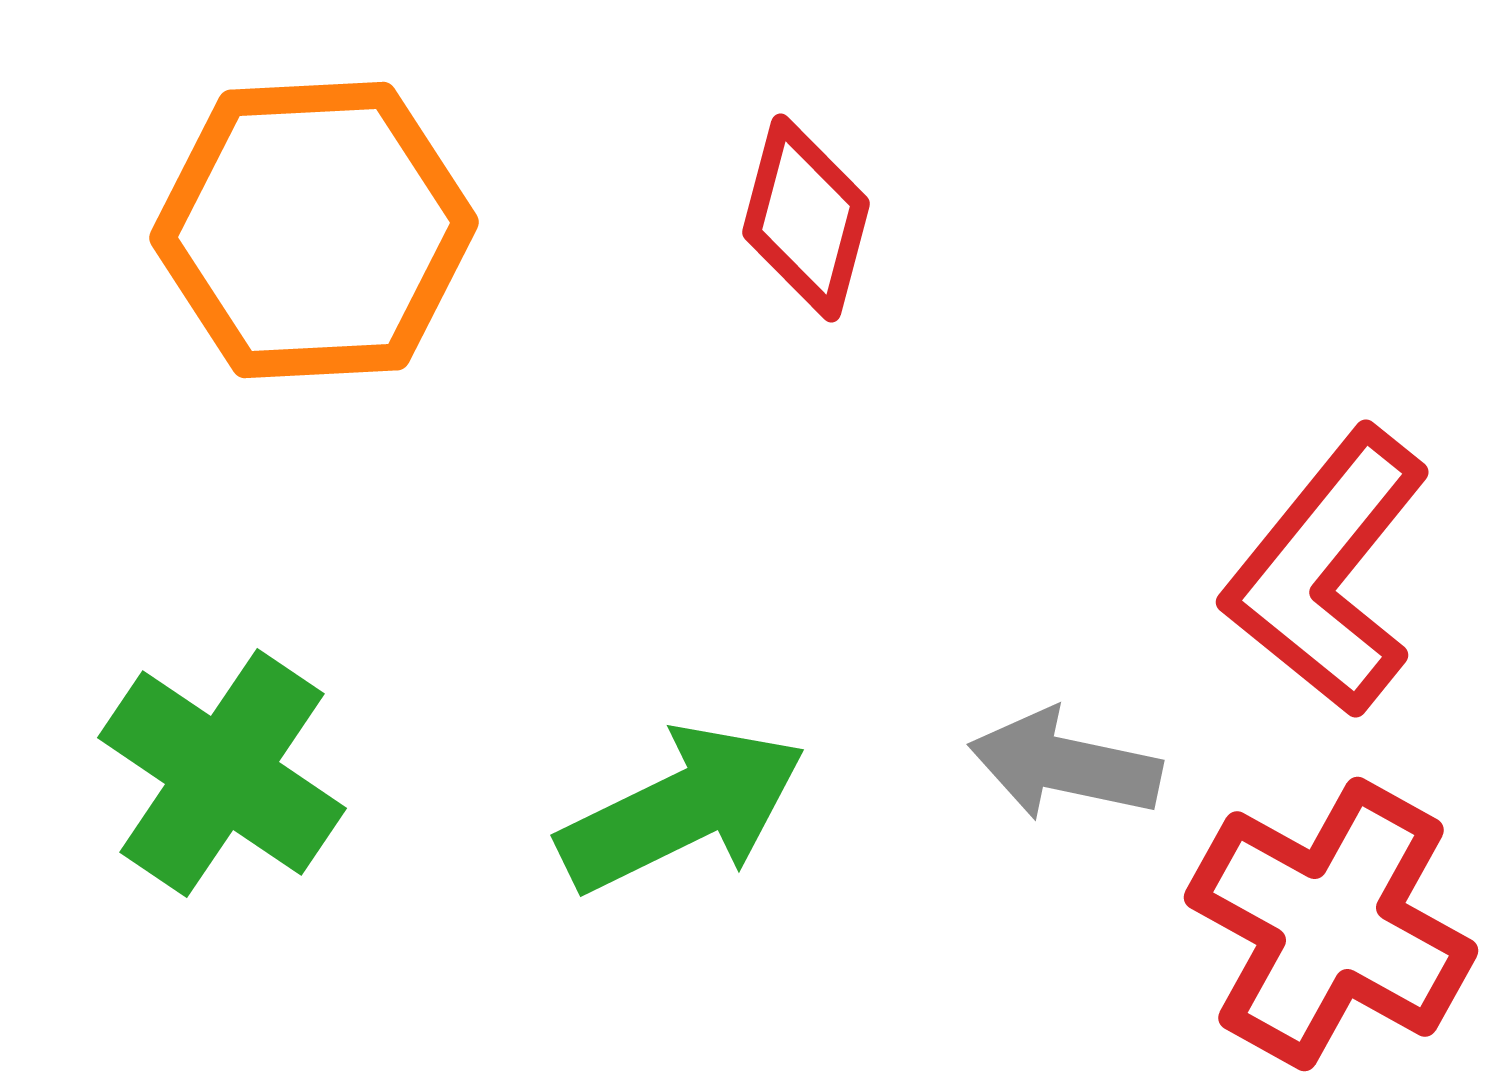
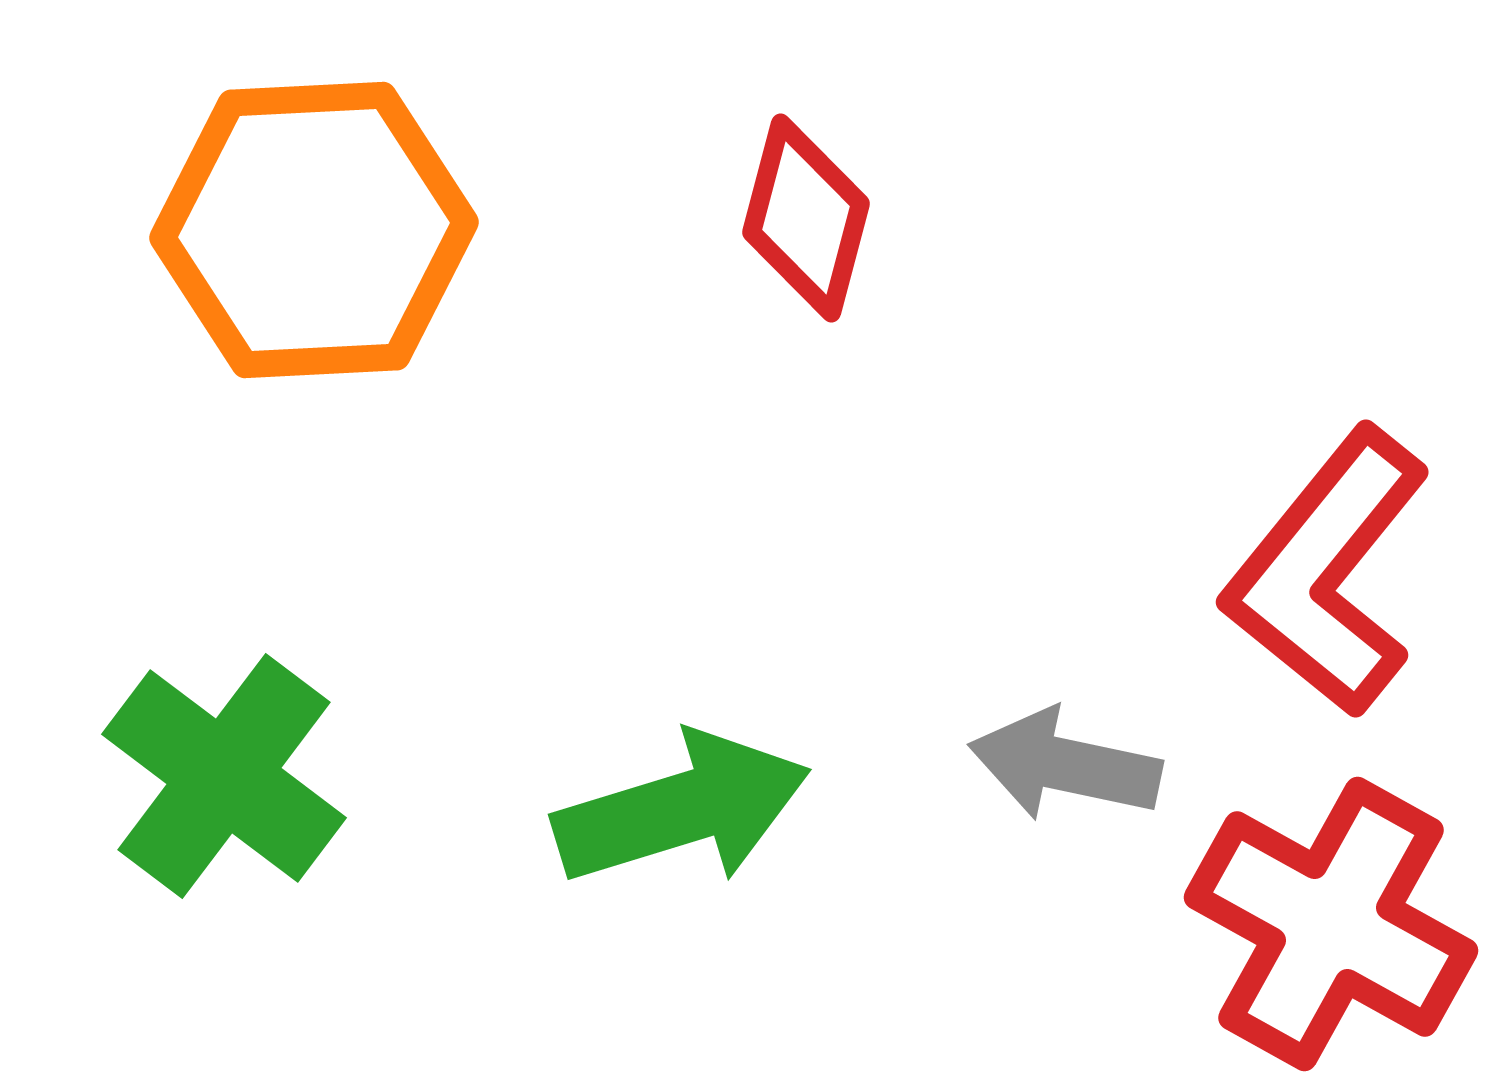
green cross: moved 2 px right, 3 px down; rotated 3 degrees clockwise
green arrow: rotated 9 degrees clockwise
